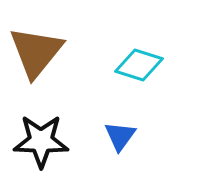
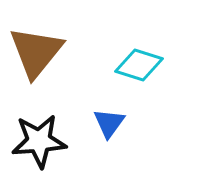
blue triangle: moved 11 px left, 13 px up
black star: moved 2 px left; rotated 6 degrees counterclockwise
